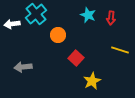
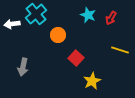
red arrow: rotated 24 degrees clockwise
gray arrow: rotated 72 degrees counterclockwise
